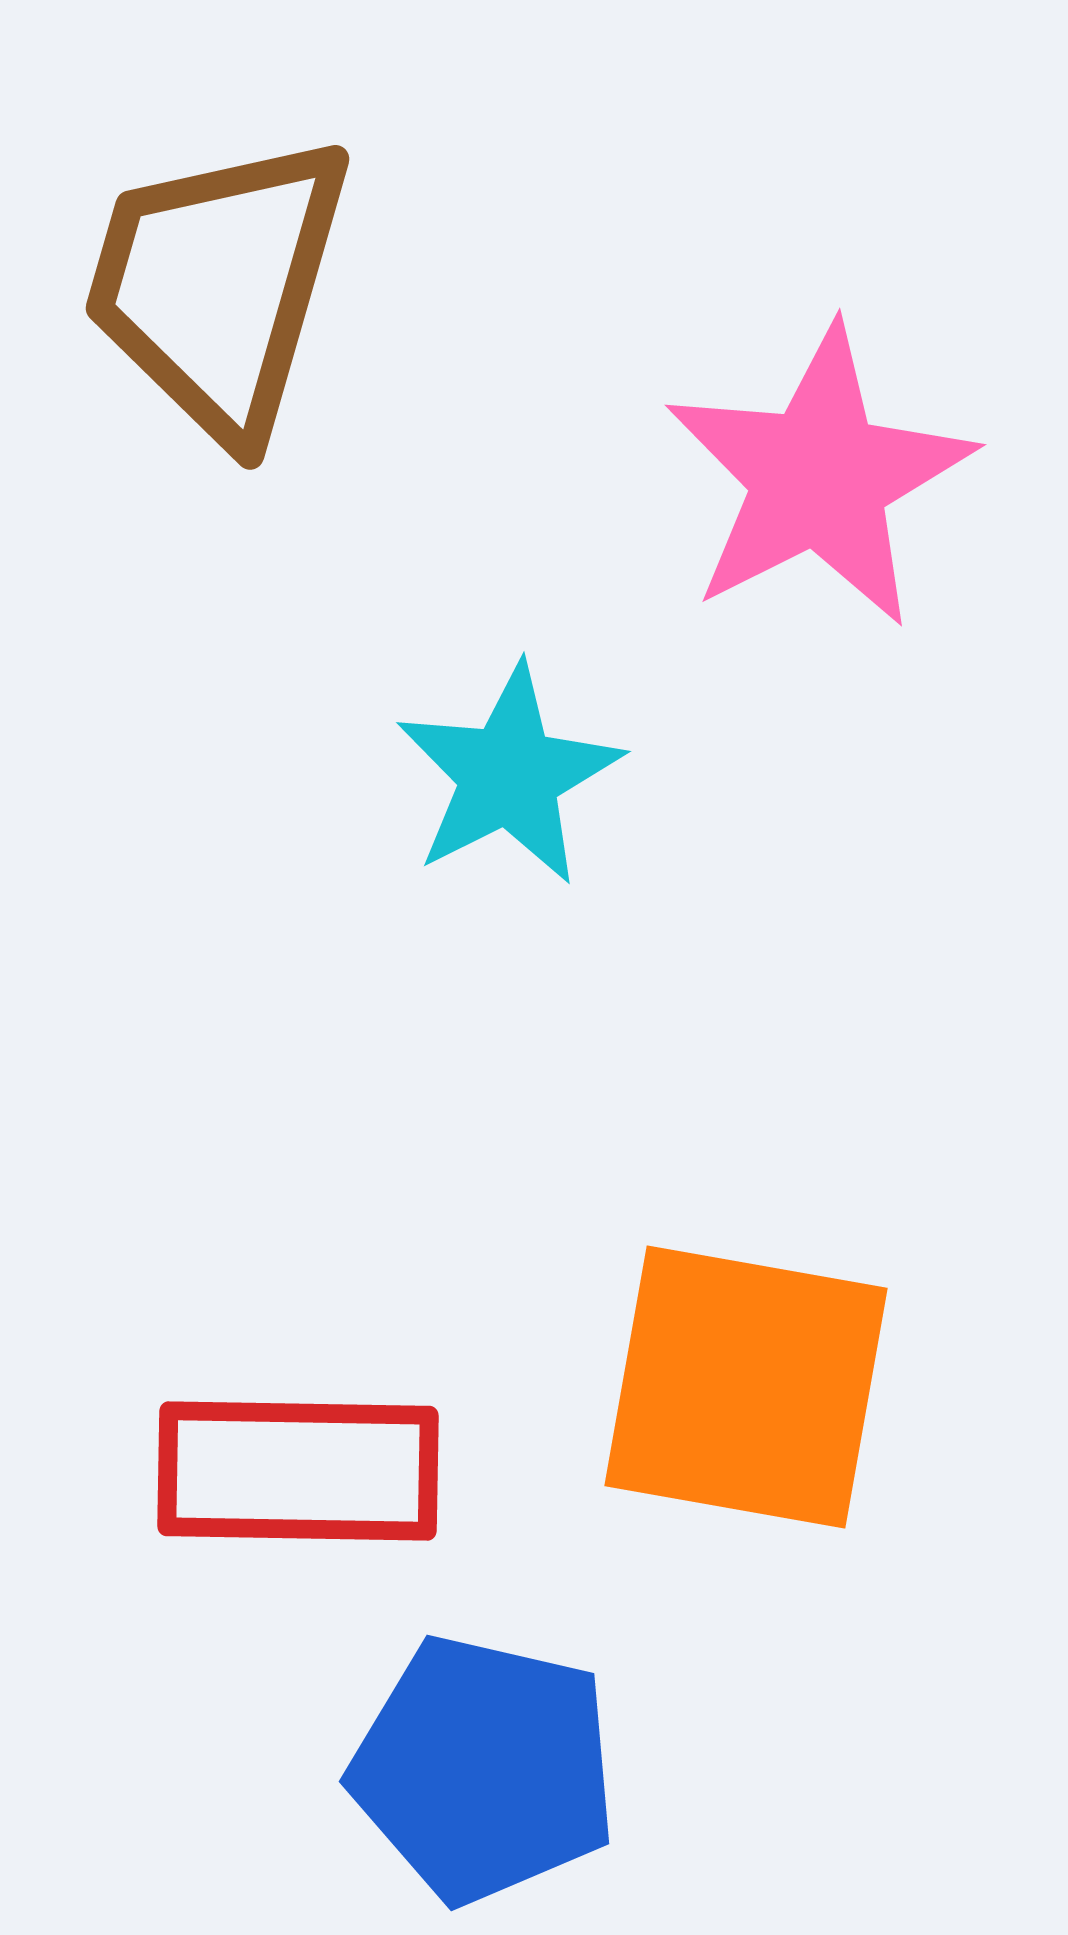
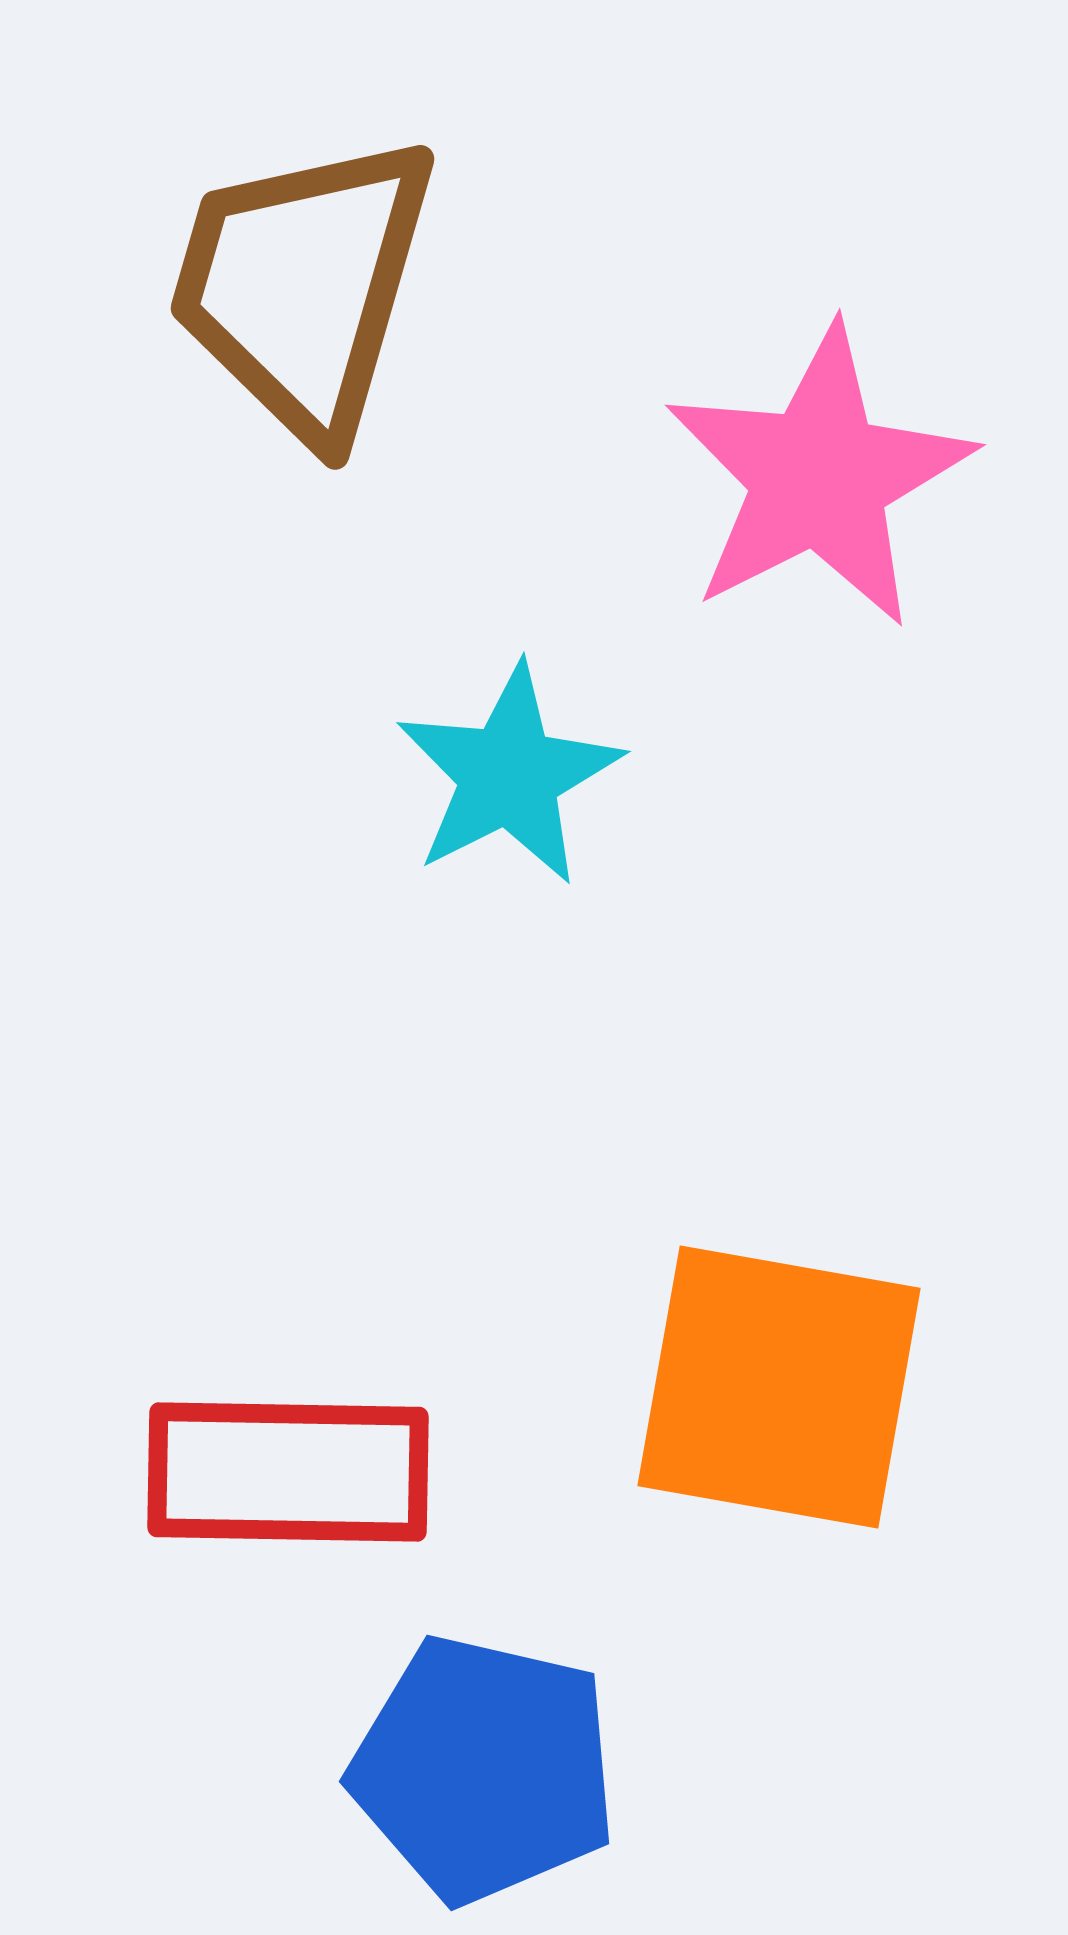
brown trapezoid: moved 85 px right
orange square: moved 33 px right
red rectangle: moved 10 px left, 1 px down
